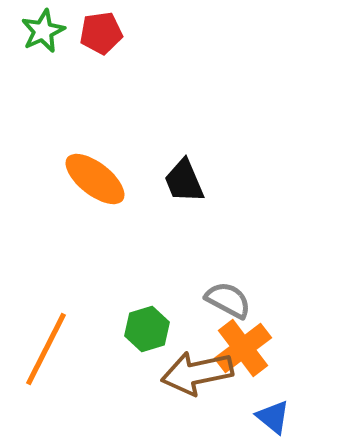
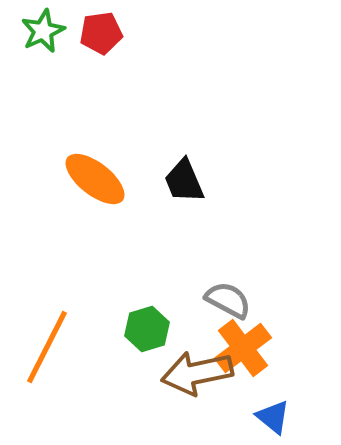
orange line: moved 1 px right, 2 px up
